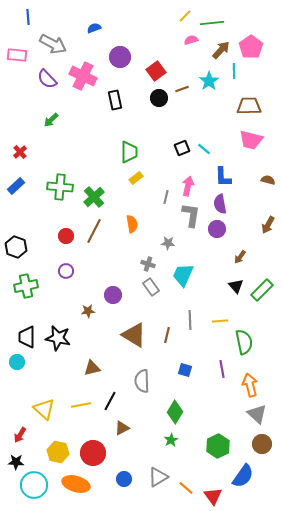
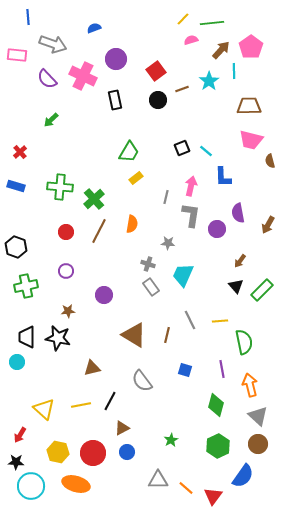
yellow line at (185, 16): moved 2 px left, 3 px down
gray arrow at (53, 44): rotated 8 degrees counterclockwise
purple circle at (120, 57): moved 4 px left, 2 px down
black circle at (159, 98): moved 1 px left, 2 px down
cyan line at (204, 149): moved 2 px right, 2 px down
green trapezoid at (129, 152): rotated 30 degrees clockwise
brown semicircle at (268, 180): moved 2 px right, 19 px up; rotated 120 degrees counterclockwise
blue rectangle at (16, 186): rotated 60 degrees clockwise
pink arrow at (188, 186): moved 3 px right
green cross at (94, 197): moved 2 px down
purple semicircle at (220, 204): moved 18 px right, 9 px down
orange semicircle at (132, 224): rotated 18 degrees clockwise
brown line at (94, 231): moved 5 px right
red circle at (66, 236): moved 4 px up
brown arrow at (240, 257): moved 4 px down
purple circle at (113, 295): moved 9 px left
brown star at (88, 311): moved 20 px left
gray line at (190, 320): rotated 24 degrees counterclockwise
gray semicircle at (142, 381): rotated 35 degrees counterclockwise
green diamond at (175, 412): moved 41 px right, 7 px up; rotated 15 degrees counterclockwise
gray triangle at (257, 414): moved 1 px right, 2 px down
brown circle at (262, 444): moved 4 px left
gray triangle at (158, 477): moved 3 px down; rotated 30 degrees clockwise
blue circle at (124, 479): moved 3 px right, 27 px up
cyan circle at (34, 485): moved 3 px left, 1 px down
red triangle at (213, 496): rotated 12 degrees clockwise
